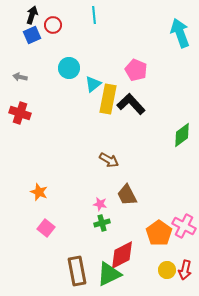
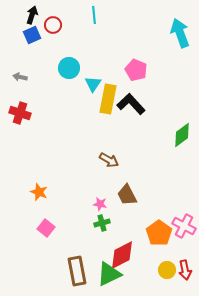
cyan triangle: rotated 18 degrees counterclockwise
red arrow: rotated 24 degrees counterclockwise
